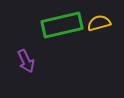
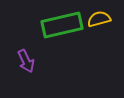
yellow semicircle: moved 4 px up
